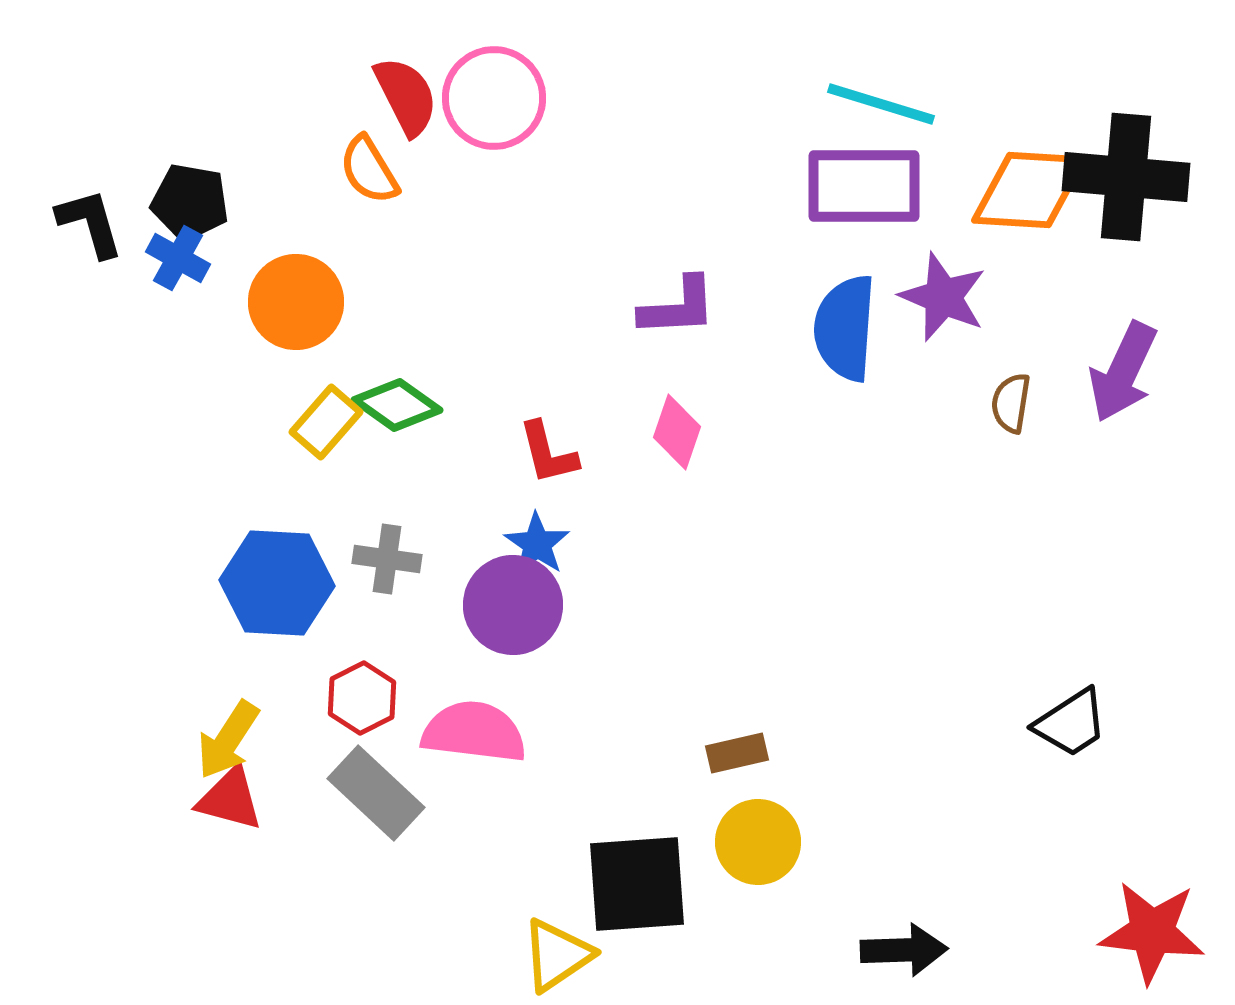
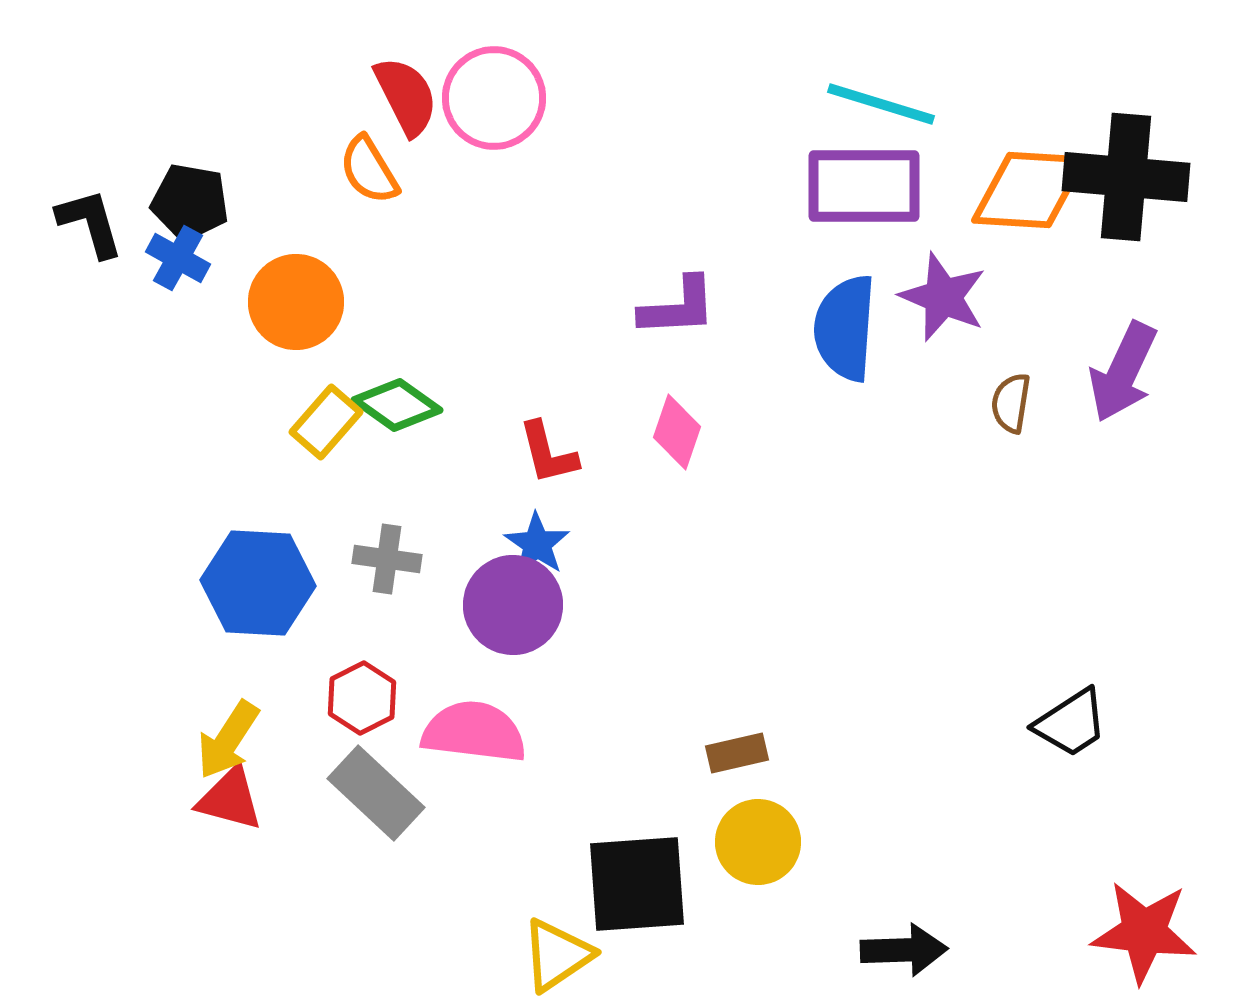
blue hexagon: moved 19 px left
red star: moved 8 px left
